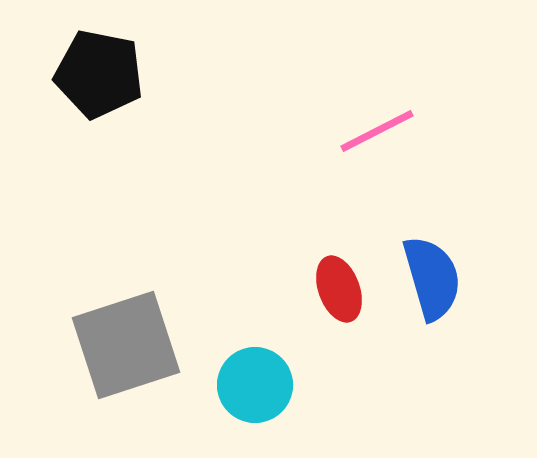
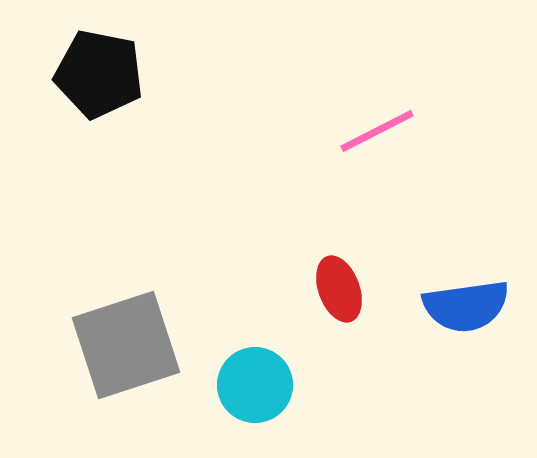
blue semicircle: moved 34 px right, 28 px down; rotated 98 degrees clockwise
